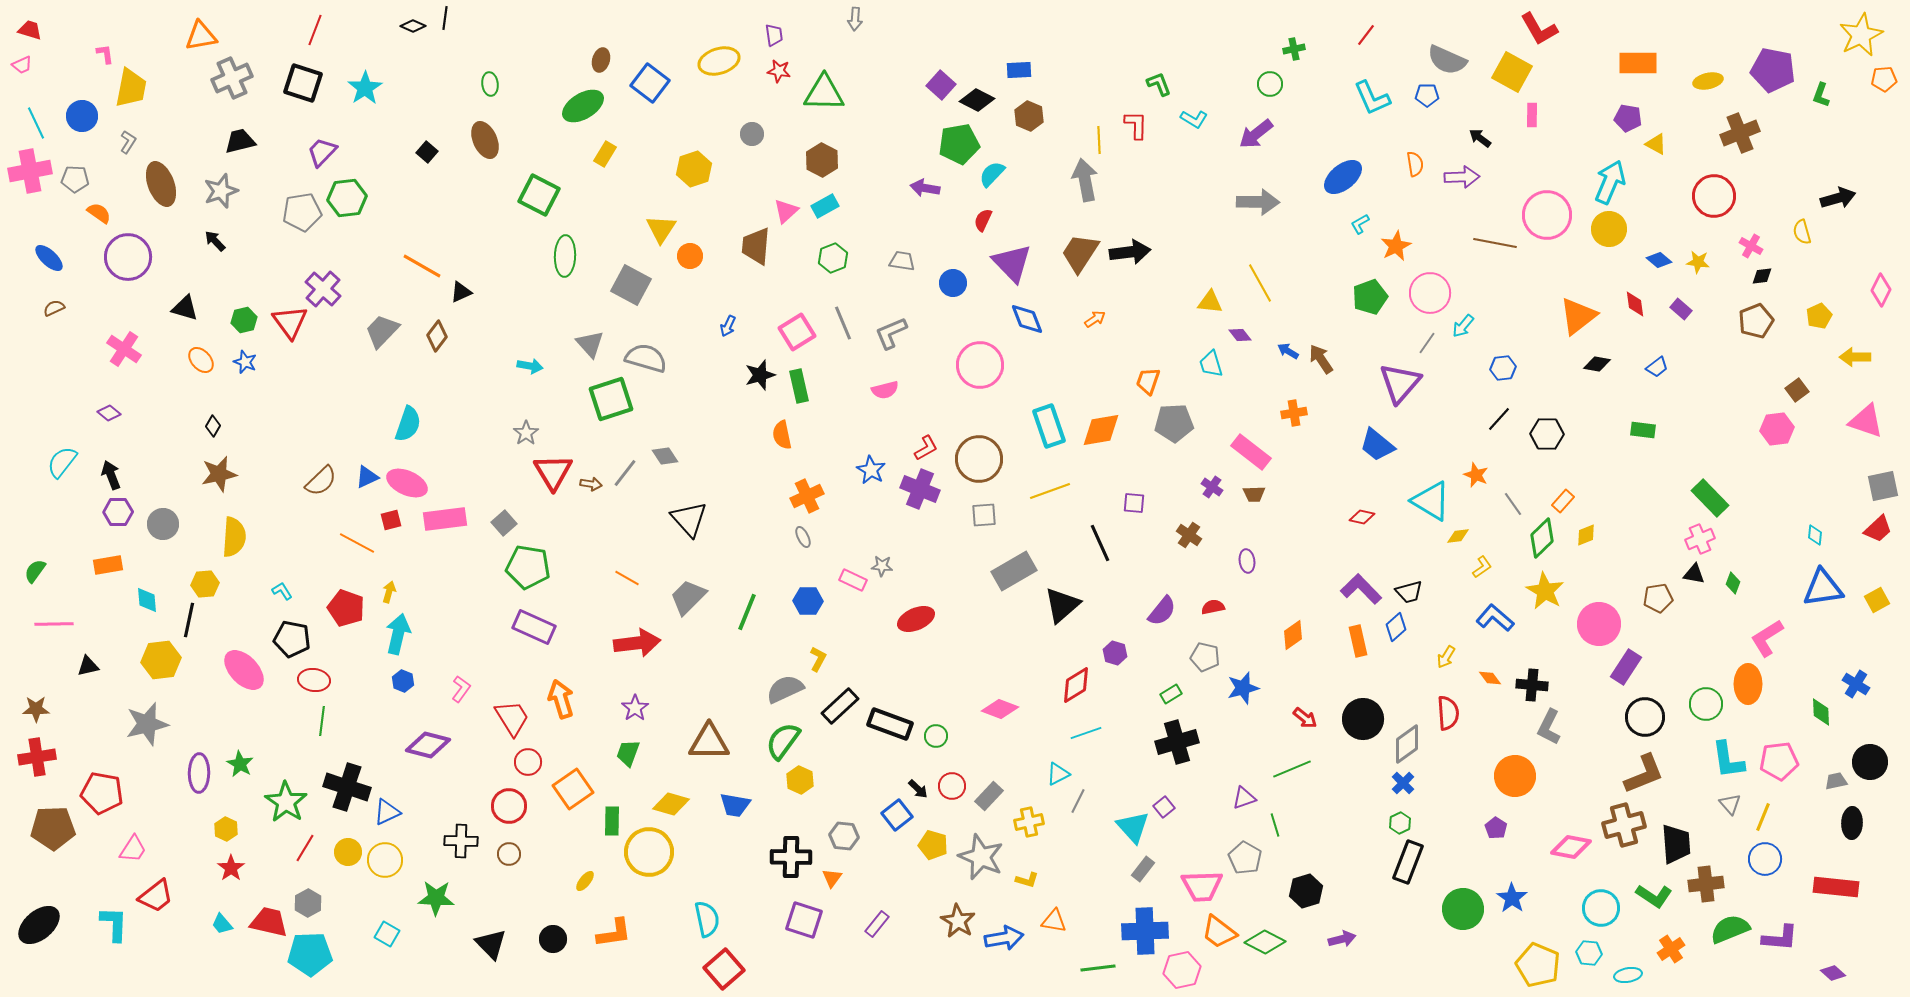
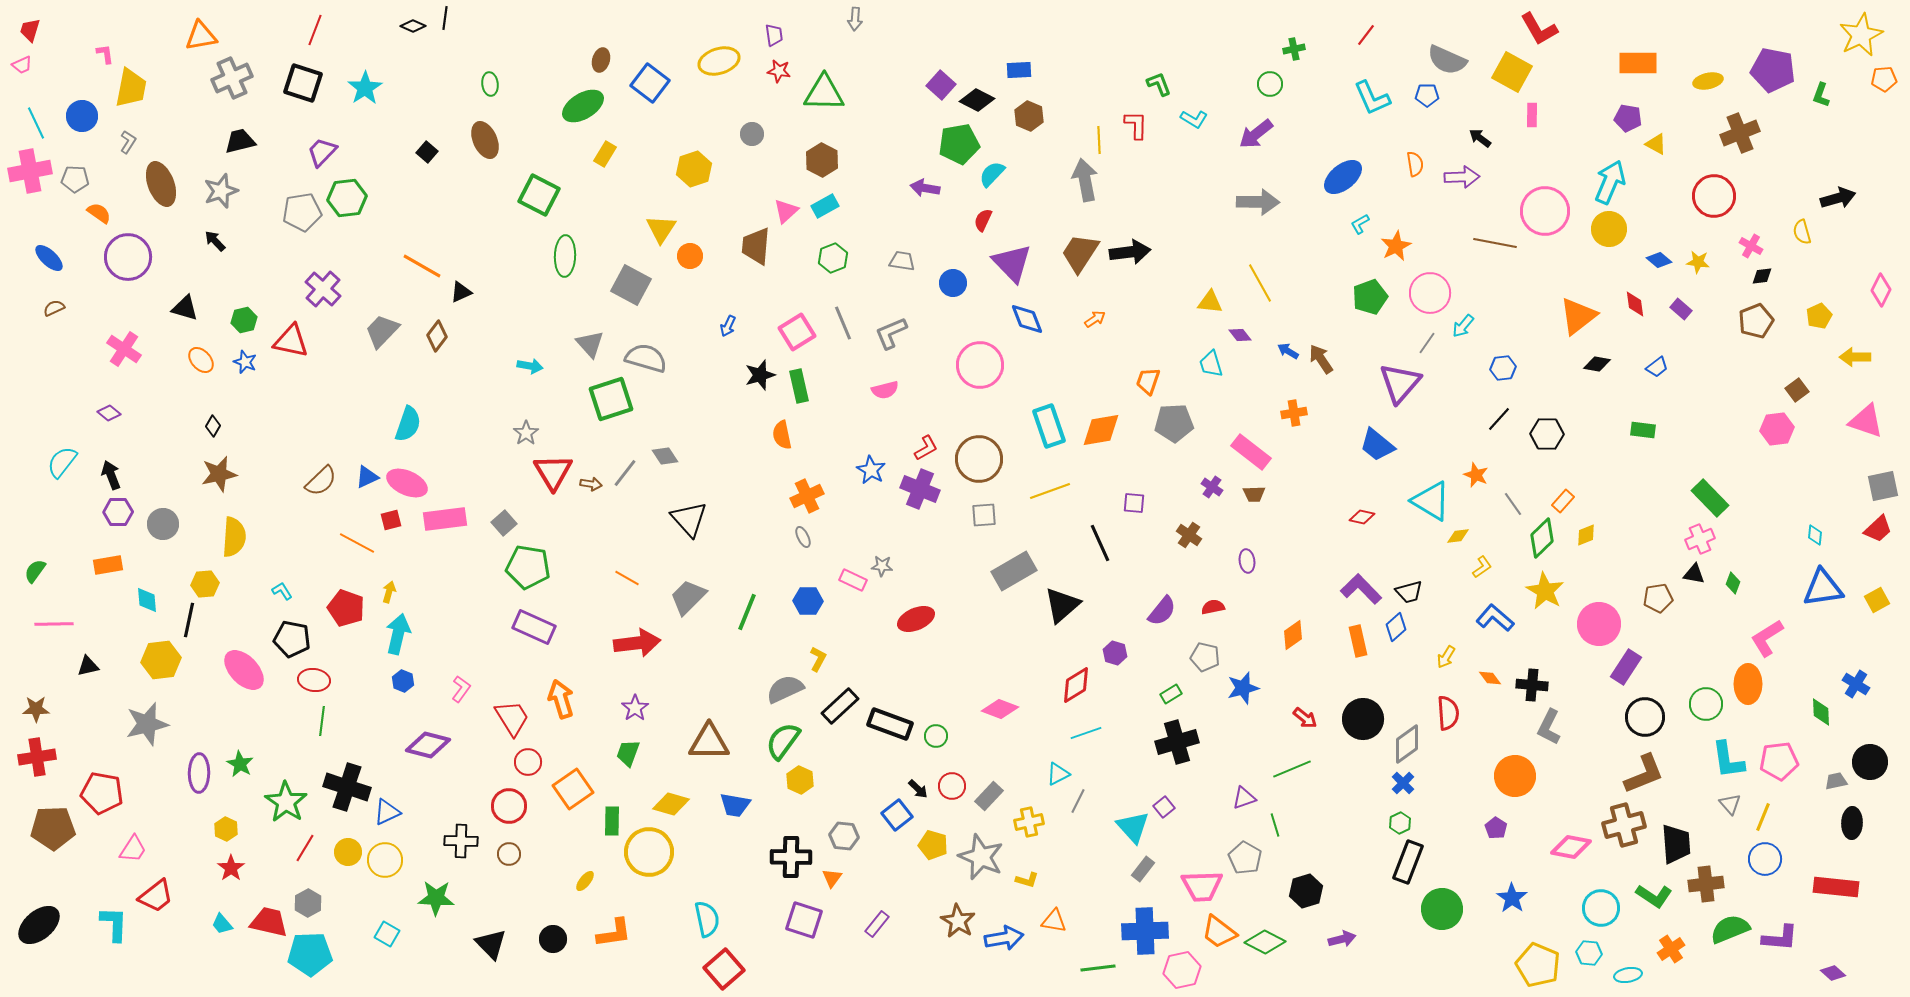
red trapezoid at (30, 30): rotated 90 degrees counterclockwise
pink circle at (1547, 215): moved 2 px left, 4 px up
red triangle at (290, 322): moved 1 px right, 19 px down; rotated 42 degrees counterclockwise
green circle at (1463, 909): moved 21 px left
